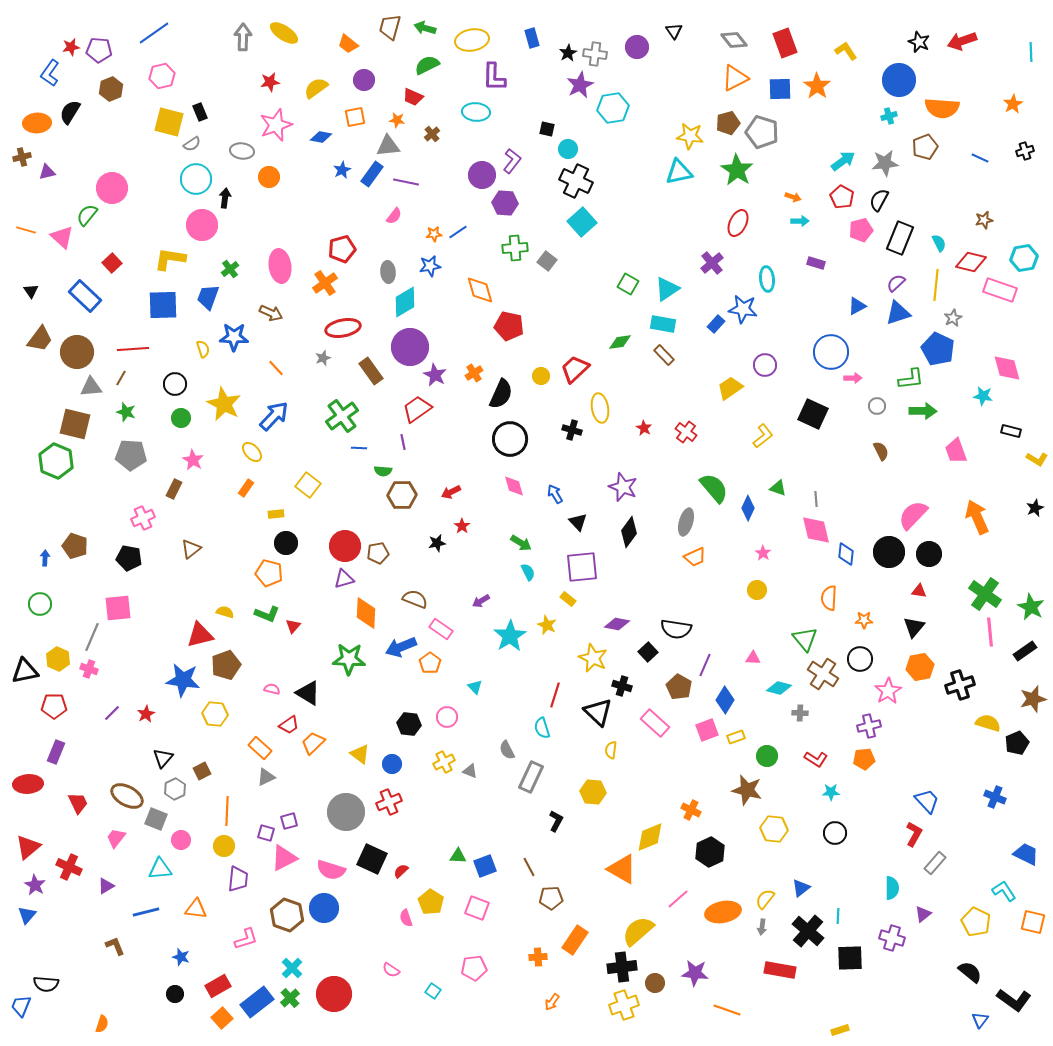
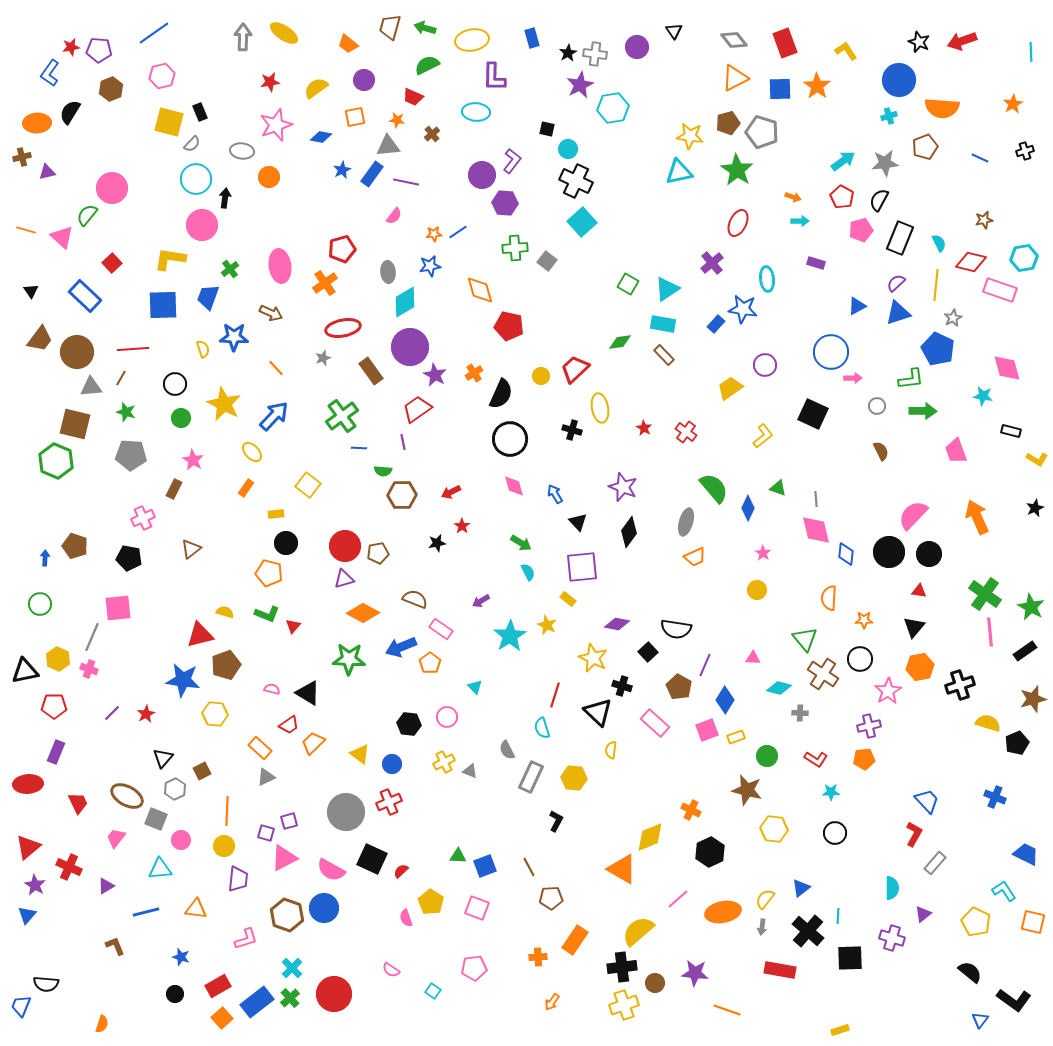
gray semicircle at (192, 144): rotated 12 degrees counterclockwise
orange diamond at (366, 613): moved 3 px left; rotated 64 degrees counterclockwise
yellow hexagon at (593, 792): moved 19 px left, 14 px up
pink semicircle at (331, 870): rotated 12 degrees clockwise
